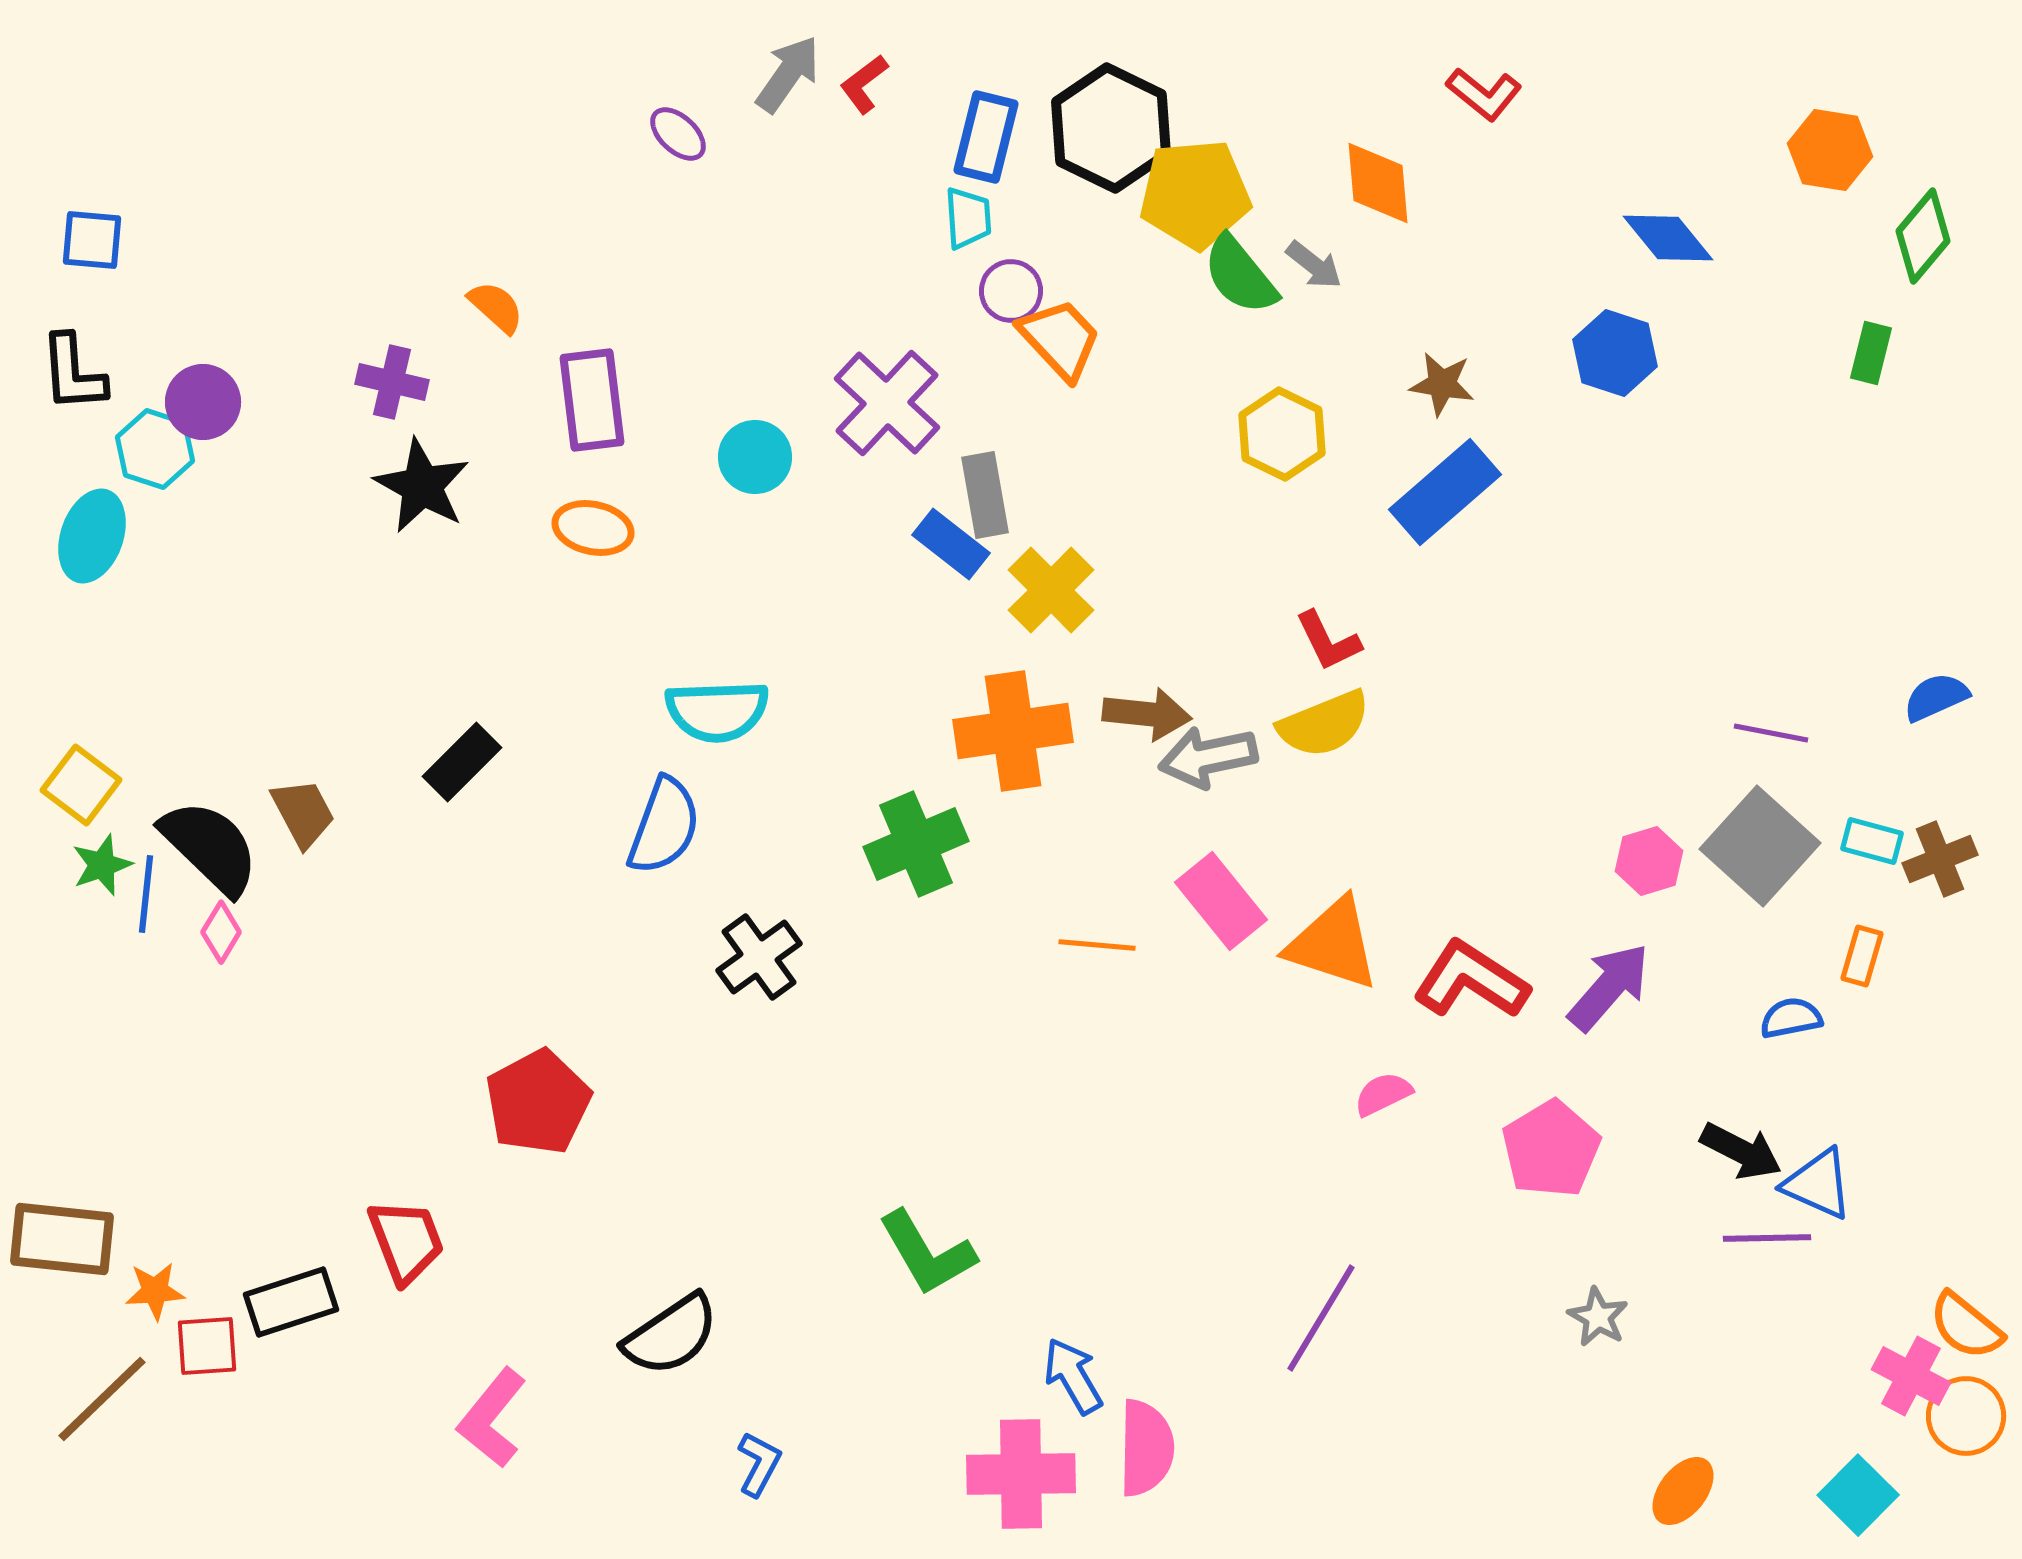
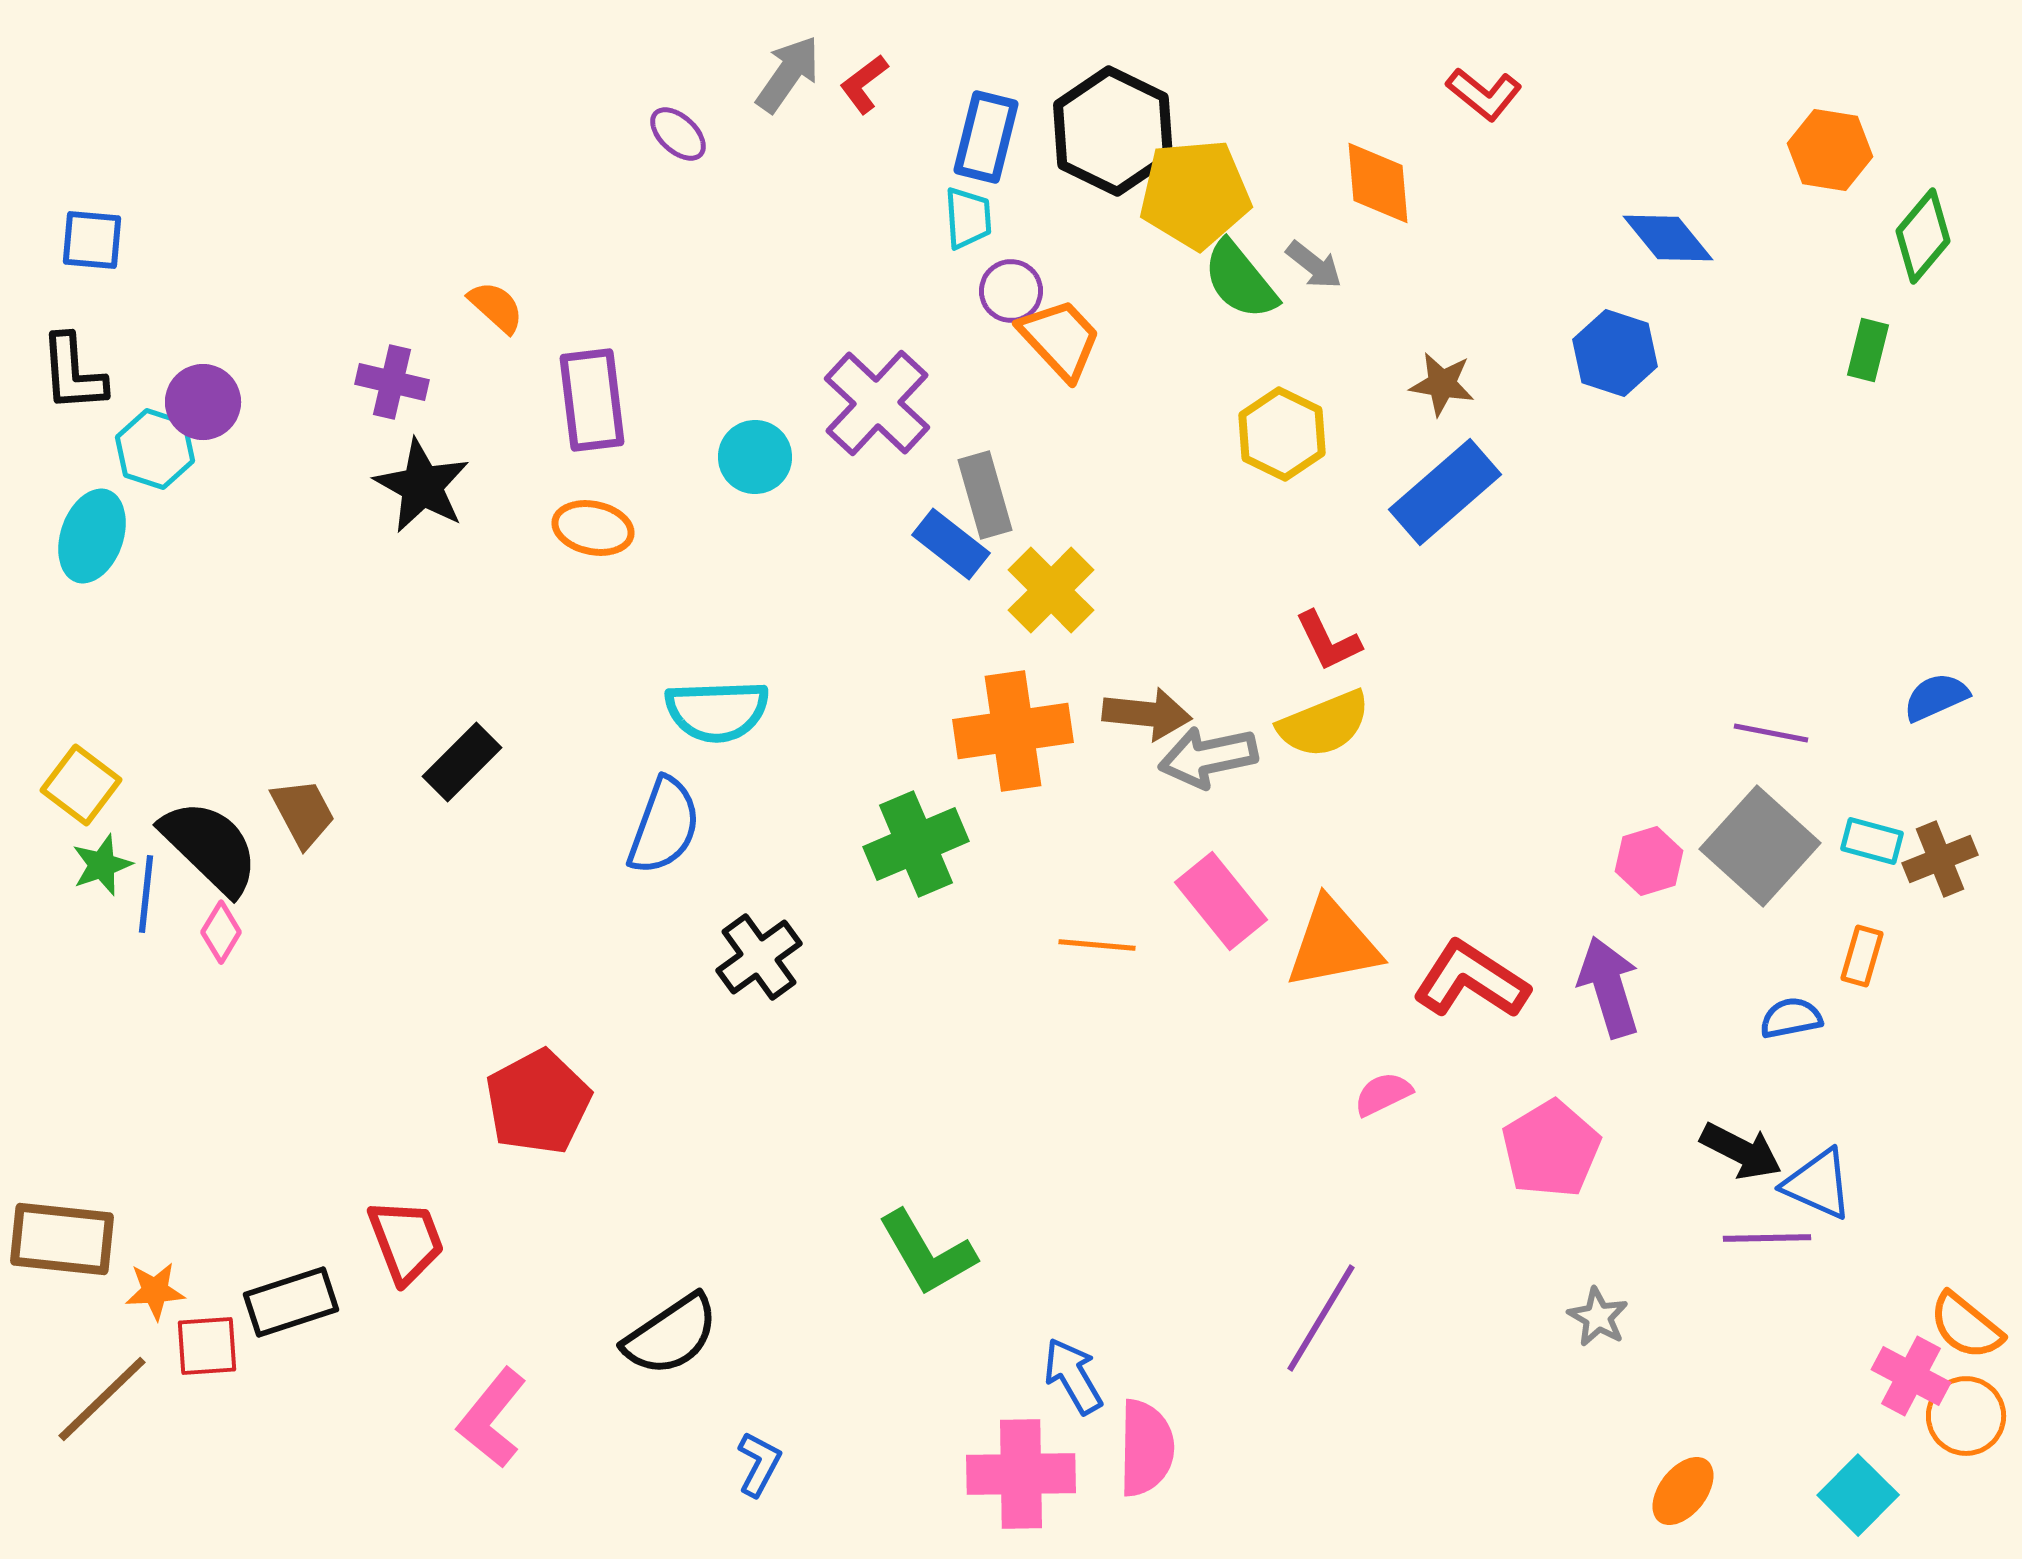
black hexagon at (1111, 128): moved 2 px right, 3 px down
green semicircle at (1240, 275): moved 5 px down
green rectangle at (1871, 353): moved 3 px left, 3 px up
purple cross at (887, 403): moved 10 px left
gray rectangle at (985, 495): rotated 6 degrees counterclockwise
orange triangle at (1333, 944): rotated 29 degrees counterclockwise
purple arrow at (1609, 987): rotated 58 degrees counterclockwise
